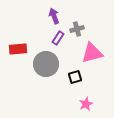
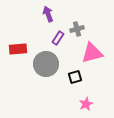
purple arrow: moved 6 px left, 2 px up
